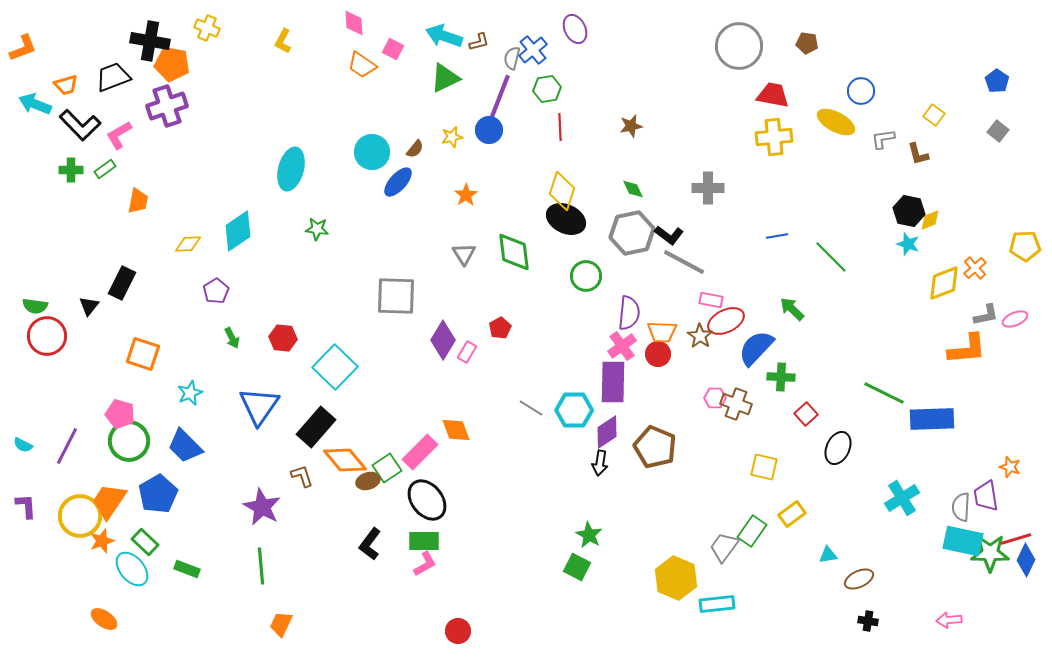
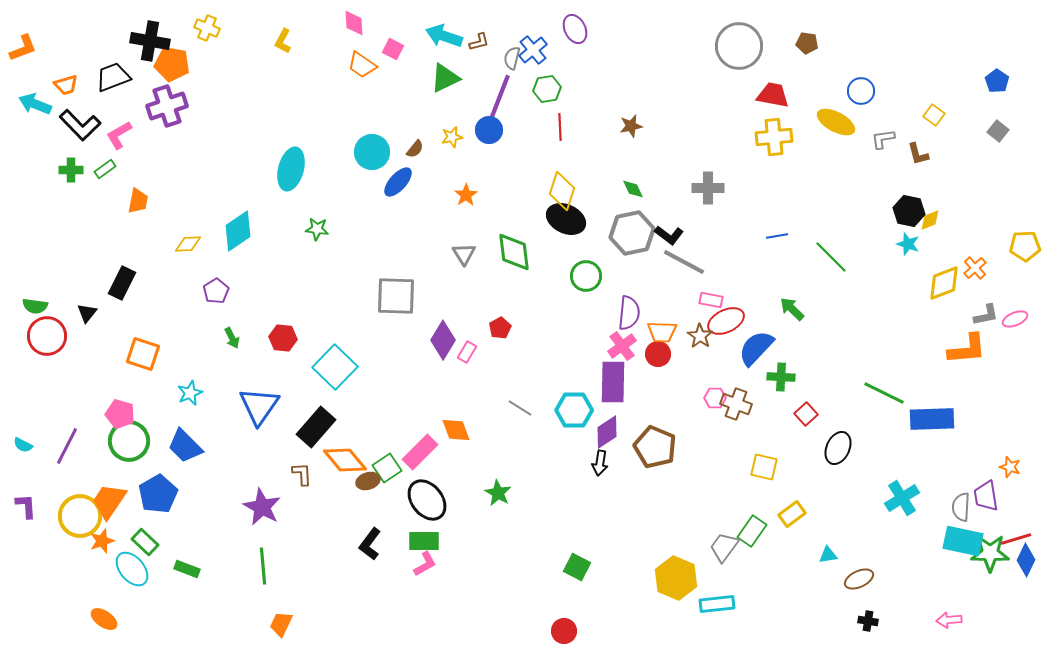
black triangle at (89, 306): moved 2 px left, 7 px down
gray line at (531, 408): moved 11 px left
brown L-shape at (302, 476): moved 2 px up; rotated 15 degrees clockwise
green star at (589, 535): moved 91 px left, 42 px up
green line at (261, 566): moved 2 px right
red circle at (458, 631): moved 106 px right
